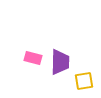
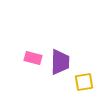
yellow square: moved 1 px down
